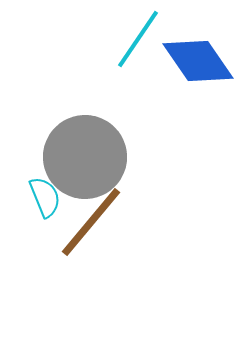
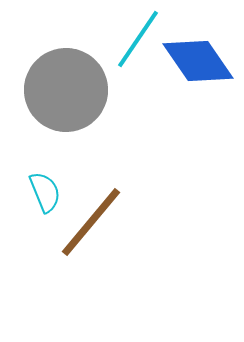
gray circle: moved 19 px left, 67 px up
cyan semicircle: moved 5 px up
